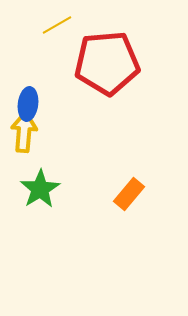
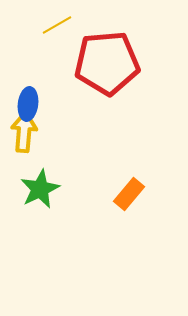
green star: rotated 6 degrees clockwise
